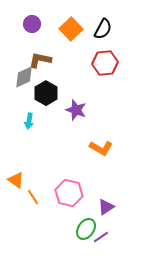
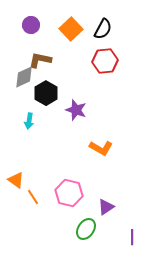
purple circle: moved 1 px left, 1 px down
red hexagon: moved 2 px up
purple line: moved 31 px right; rotated 56 degrees counterclockwise
